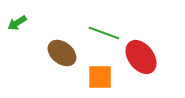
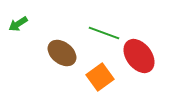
green arrow: moved 1 px right, 1 px down
red ellipse: moved 2 px left, 1 px up
orange square: rotated 36 degrees counterclockwise
